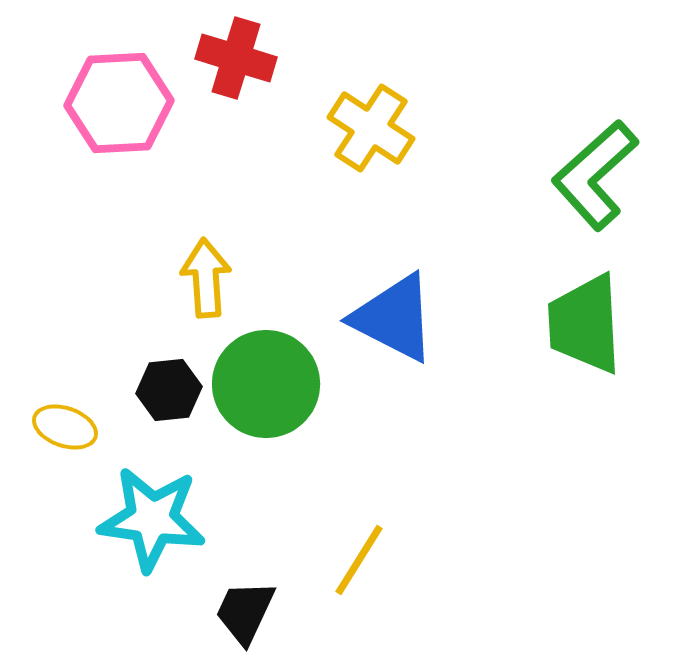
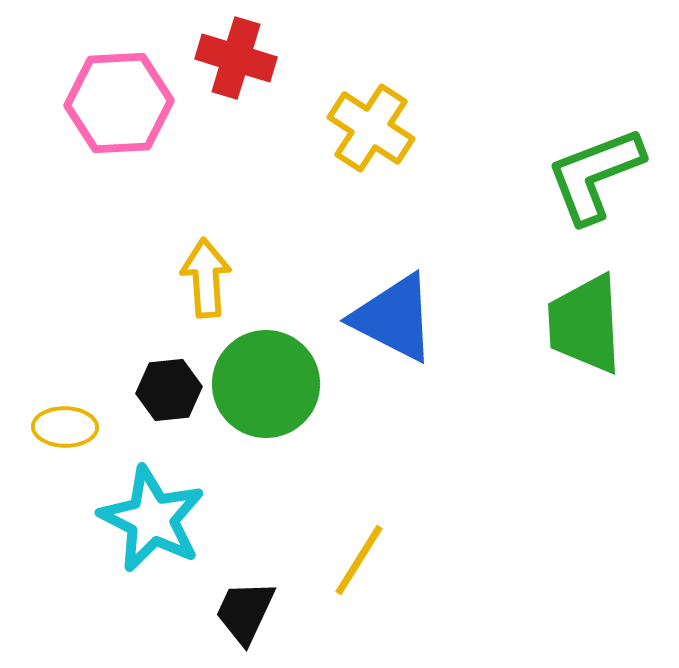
green L-shape: rotated 21 degrees clockwise
yellow ellipse: rotated 18 degrees counterclockwise
cyan star: rotated 19 degrees clockwise
